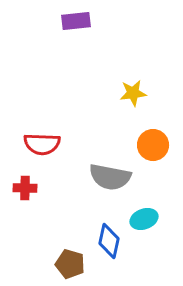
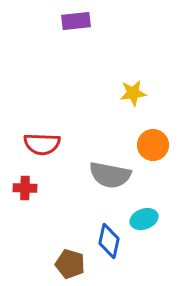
gray semicircle: moved 2 px up
